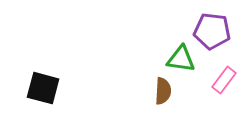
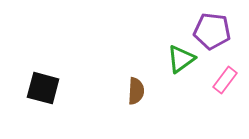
green triangle: rotated 44 degrees counterclockwise
pink rectangle: moved 1 px right
brown semicircle: moved 27 px left
